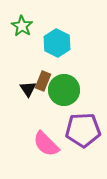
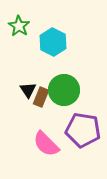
green star: moved 3 px left
cyan hexagon: moved 4 px left, 1 px up
brown rectangle: moved 2 px left, 16 px down
black triangle: moved 1 px down
purple pentagon: rotated 12 degrees clockwise
